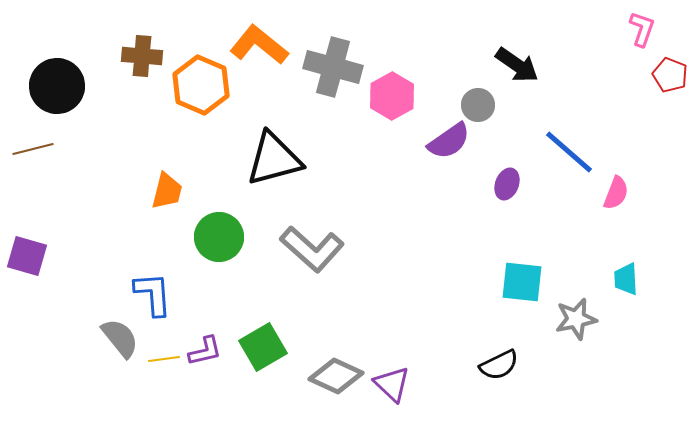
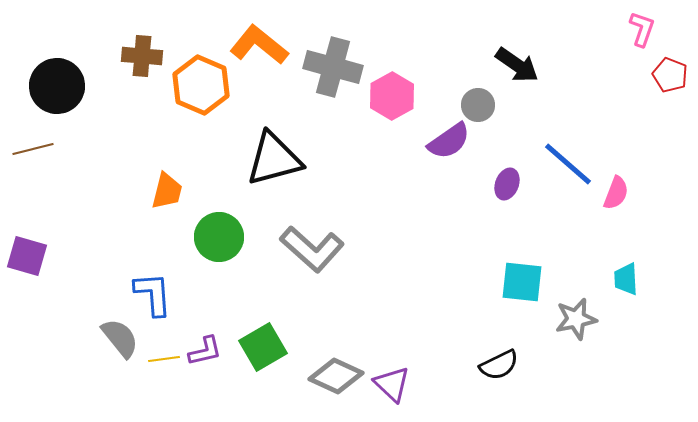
blue line: moved 1 px left, 12 px down
